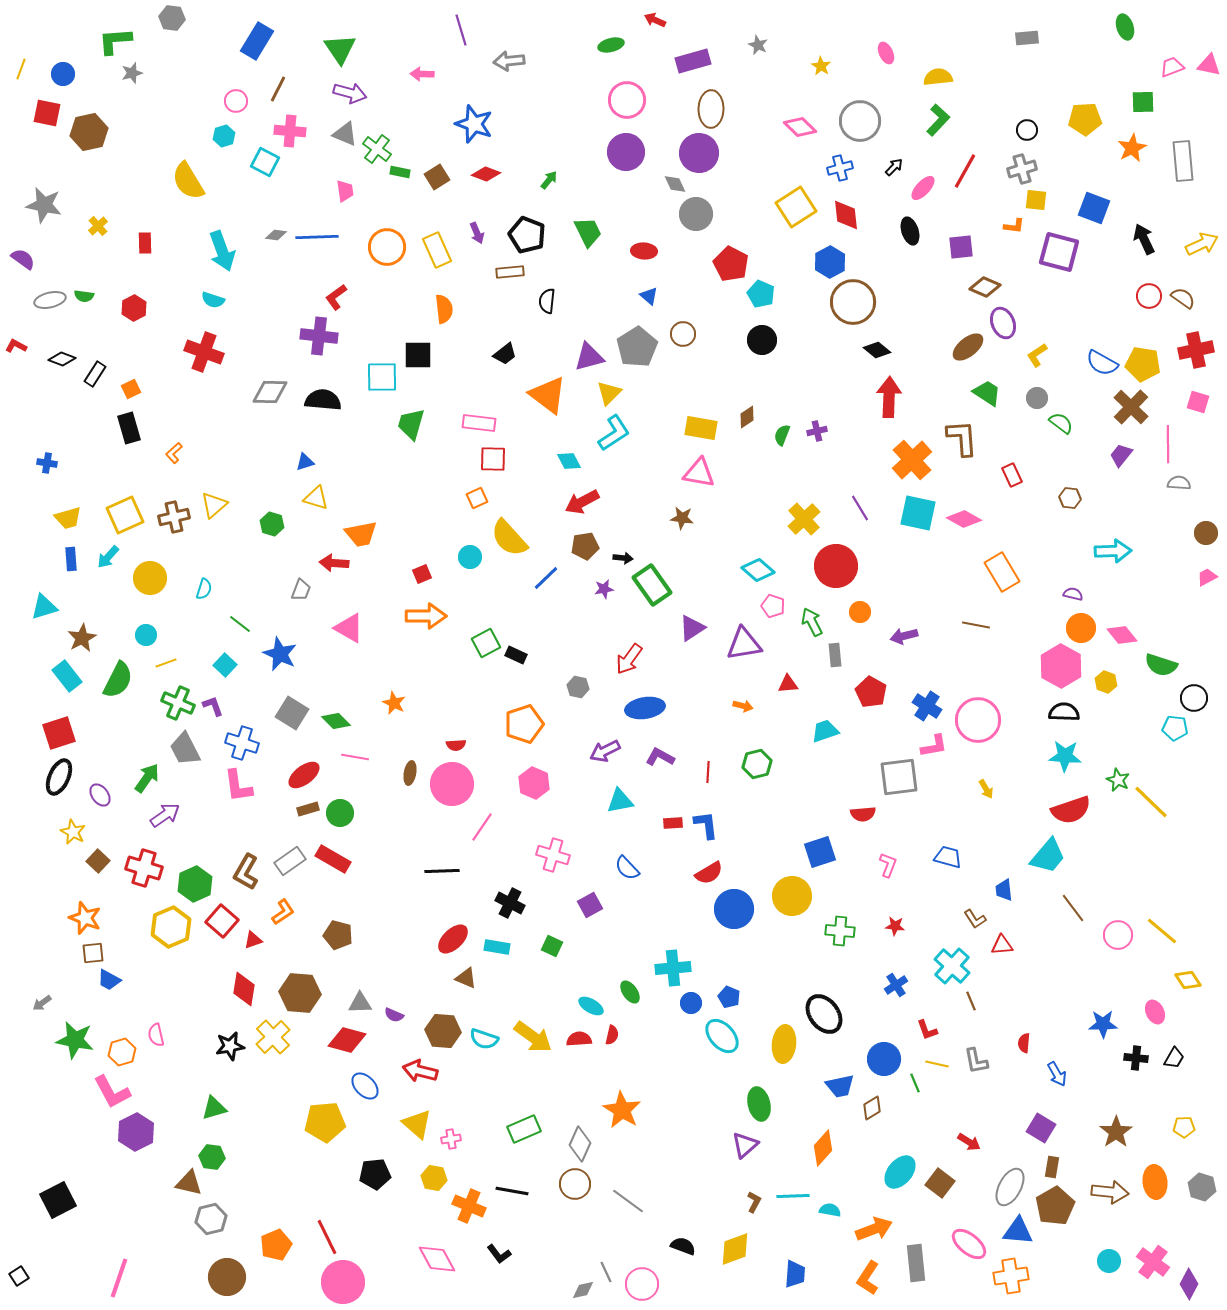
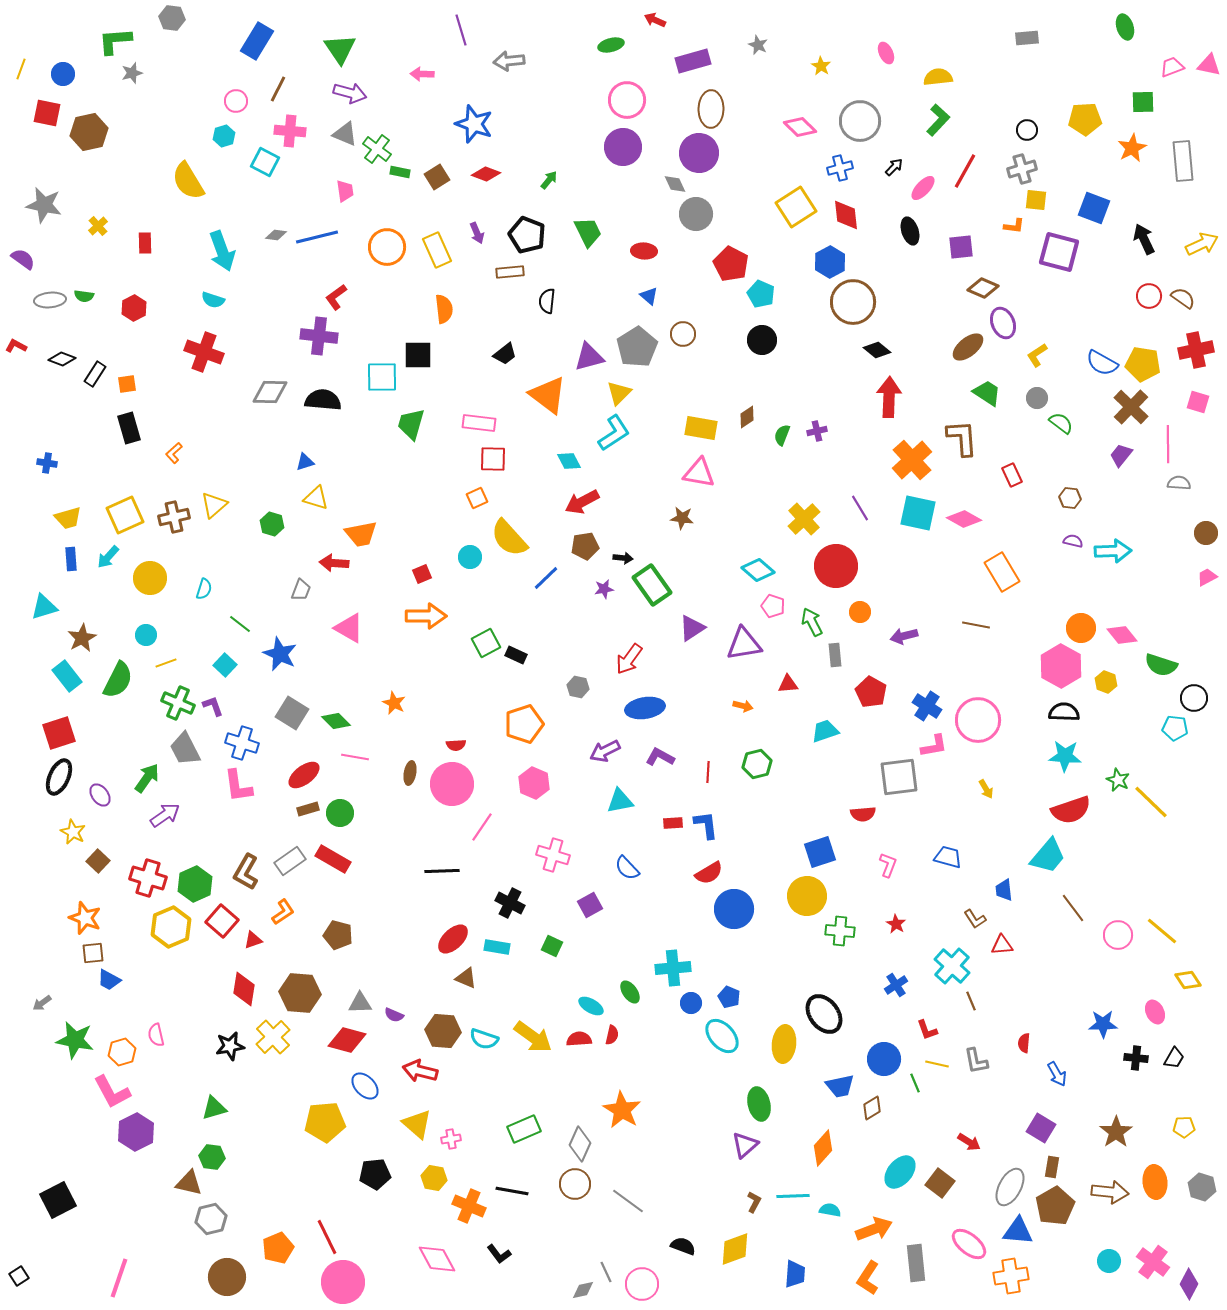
purple circle at (626, 152): moved 3 px left, 5 px up
blue line at (317, 237): rotated 12 degrees counterclockwise
brown diamond at (985, 287): moved 2 px left, 1 px down
gray ellipse at (50, 300): rotated 8 degrees clockwise
orange square at (131, 389): moved 4 px left, 5 px up; rotated 18 degrees clockwise
yellow triangle at (609, 393): moved 10 px right
purple semicircle at (1073, 594): moved 53 px up
red cross at (144, 868): moved 4 px right, 10 px down
yellow circle at (792, 896): moved 15 px right
red star at (895, 926): moved 1 px right, 2 px up; rotated 24 degrees clockwise
orange pentagon at (276, 1245): moved 2 px right, 3 px down
